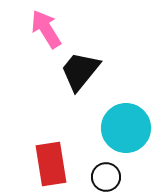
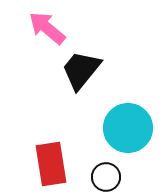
pink arrow: moved 1 px right, 1 px up; rotated 18 degrees counterclockwise
black trapezoid: moved 1 px right, 1 px up
cyan circle: moved 2 px right
